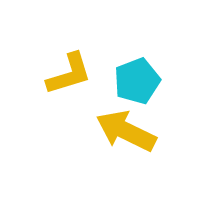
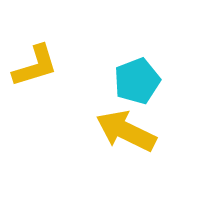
yellow L-shape: moved 34 px left, 8 px up
